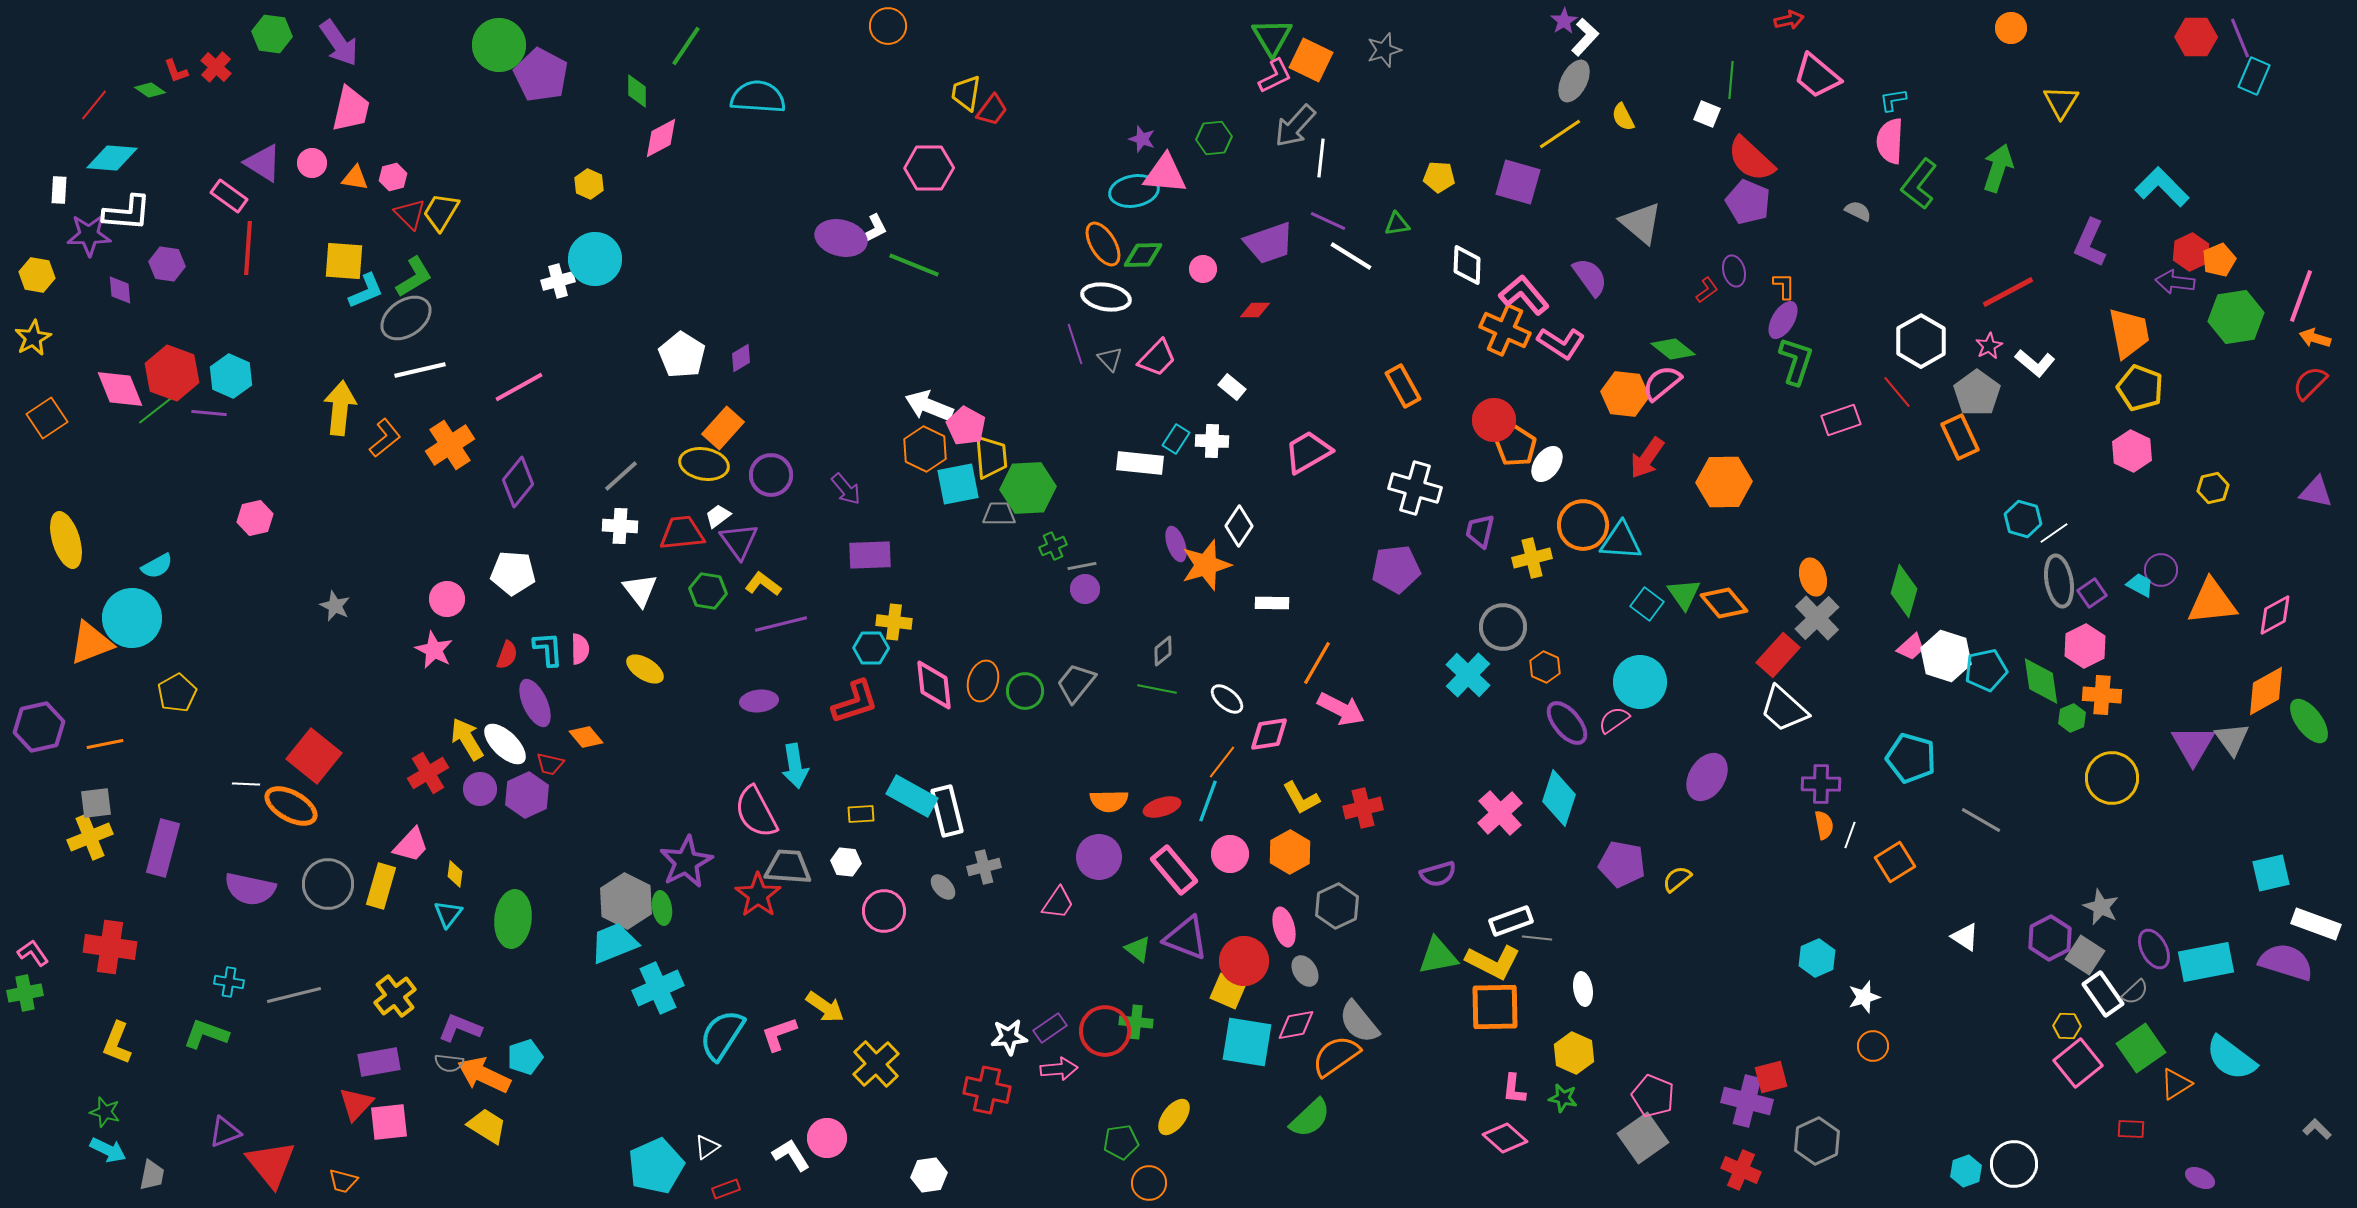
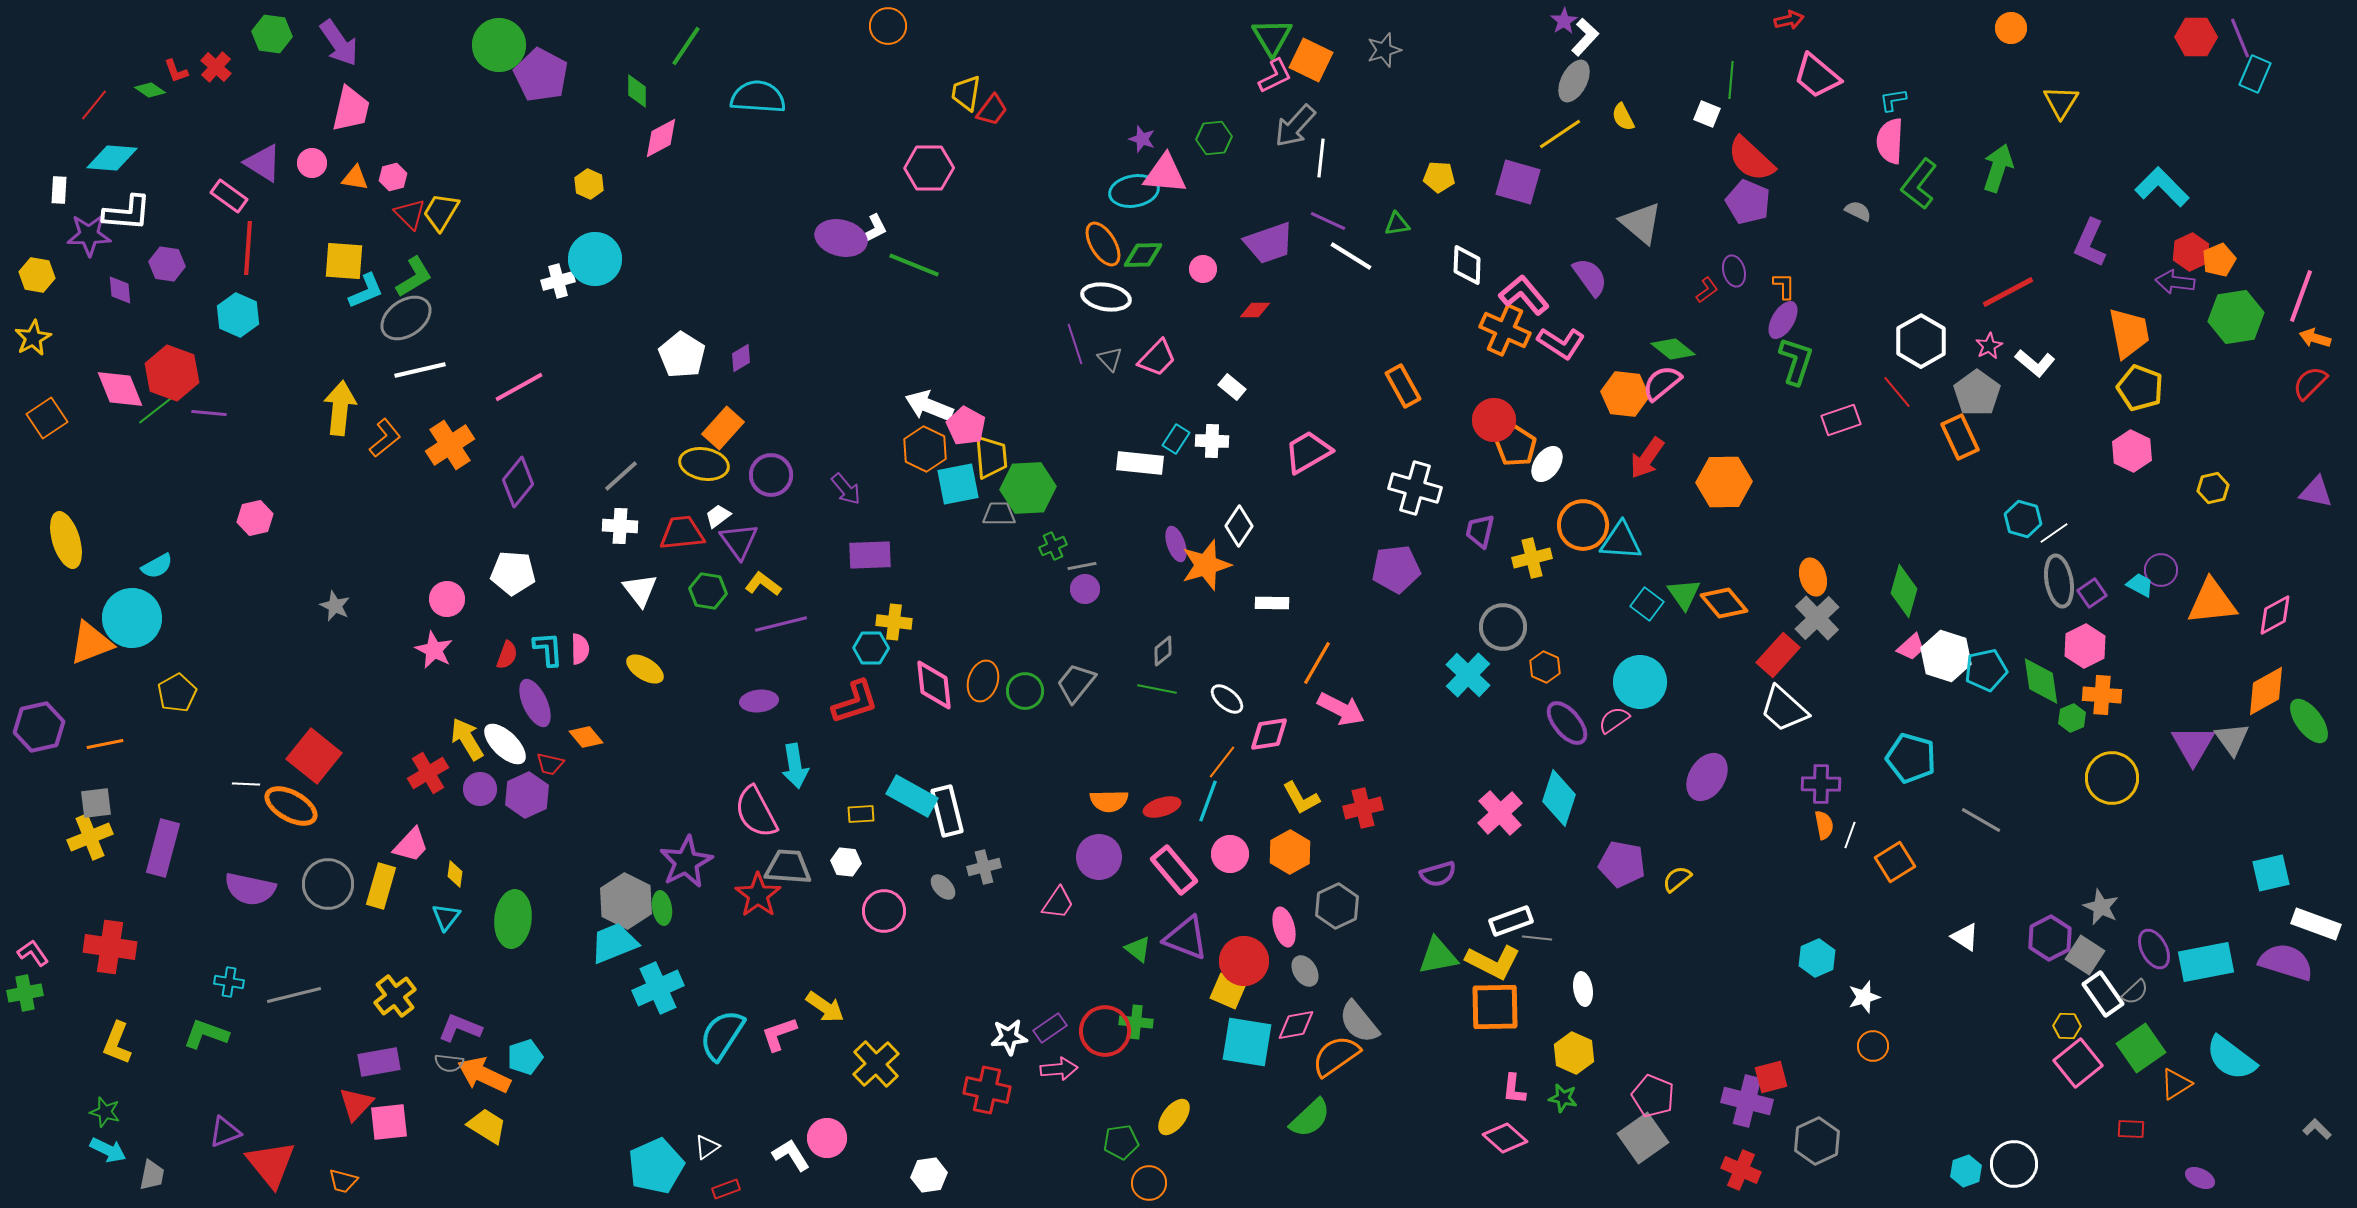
cyan rectangle at (2254, 76): moved 1 px right, 2 px up
cyan hexagon at (231, 376): moved 7 px right, 61 px up
cyan triangle at (448, 914): moved 2 px left, 3 px down
